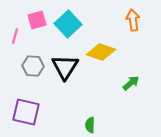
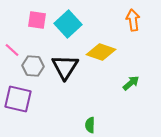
pink square: rotated 24 degrees clockwise
pink line: moved 3 px left, 14 px down; rotated 63 degrees counterclockwise
purple square: moved 8 px left, 13 px up
